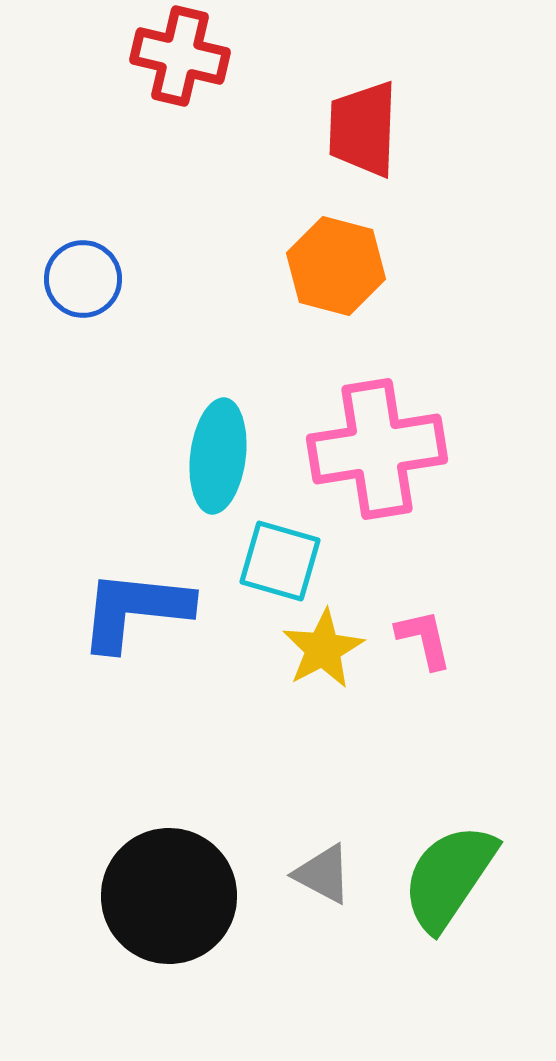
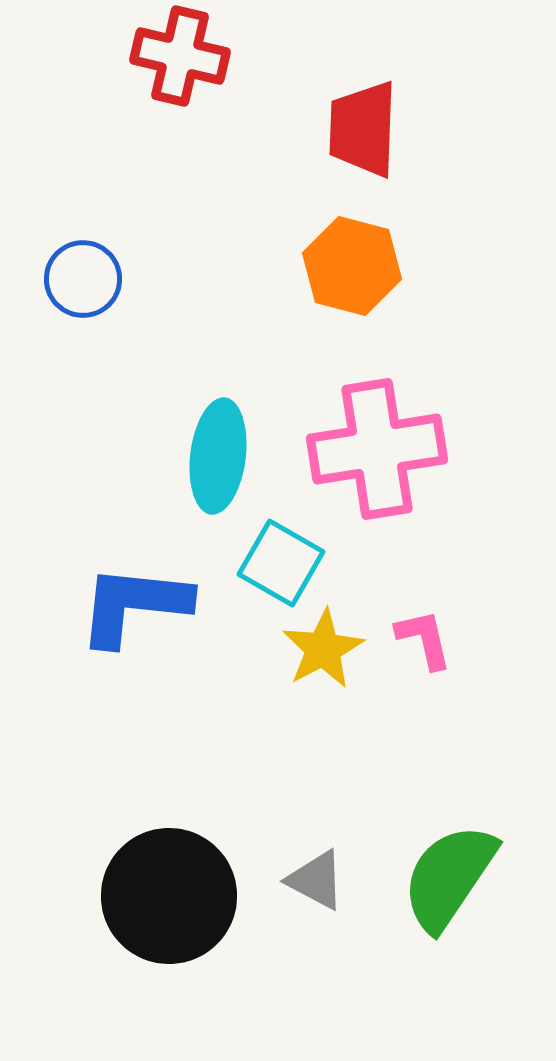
orange hexagon: moved 16 px right
cyan square: moved 1 px right, 2 px down; rotated 14 degrees clockwise
blue L-shape: moved 1 px left, 5 px up
gray triangle: moved 7 px left, 6 px down
